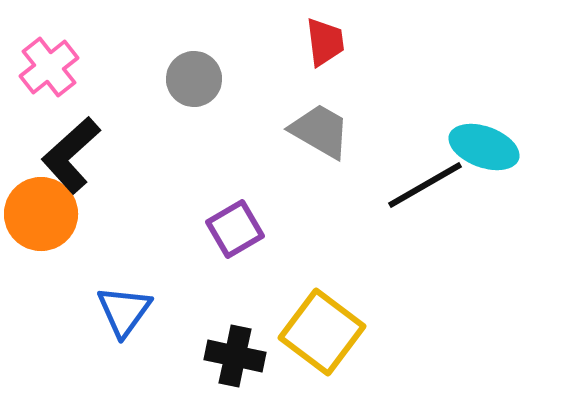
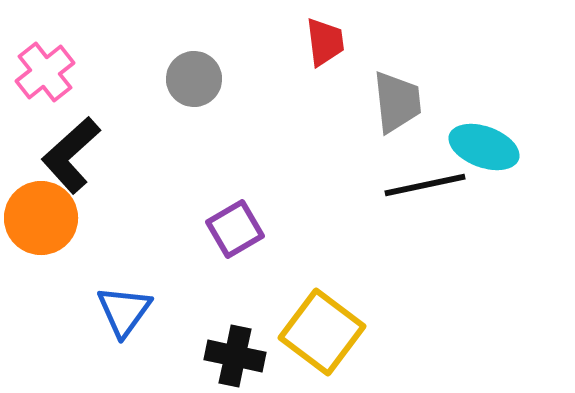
pink cross: moved 4 px left, 5 px down
gray trapezoid: moved 77 px right, 29 px up; rotated 54 degrees clockwise
black line: rotated 18 degrees clockwise
orange circle: moved 4 px down
